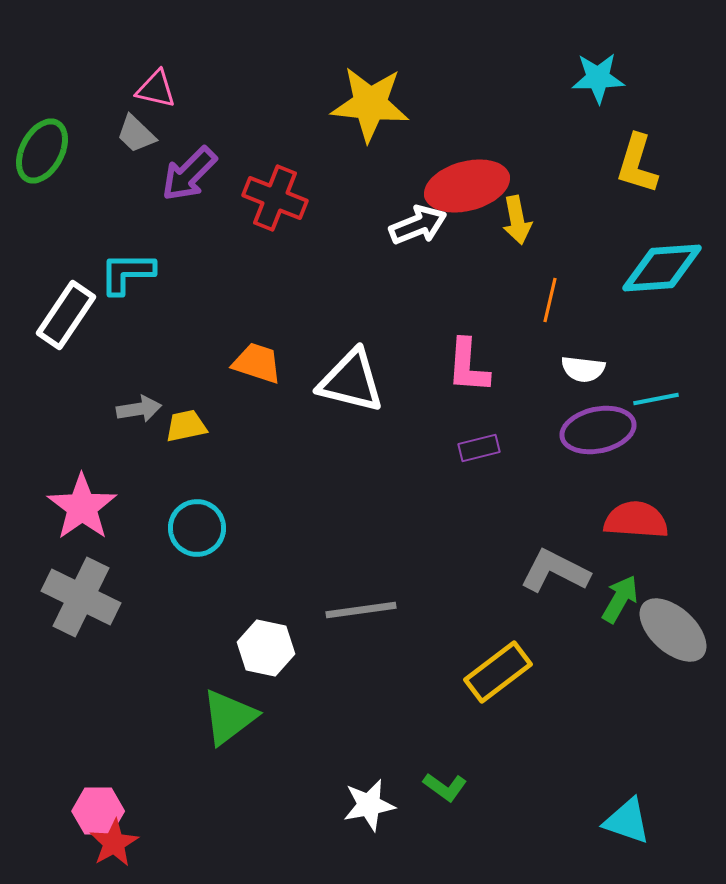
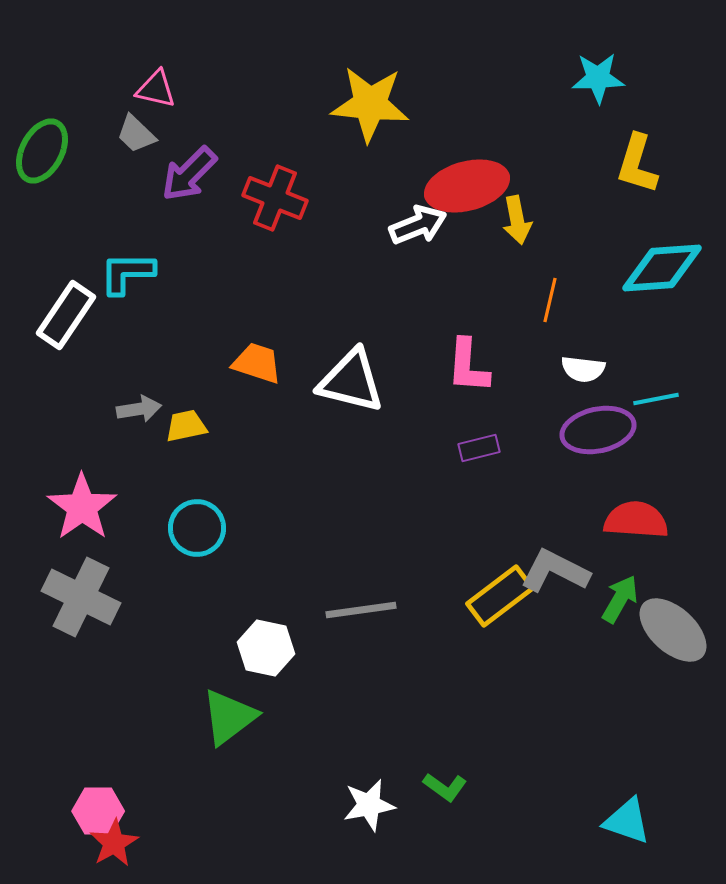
yellow rectangle: moved 2 px right, 76 px up
